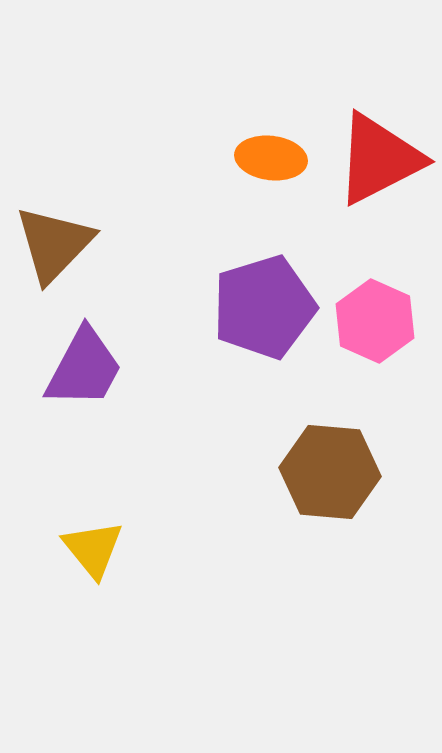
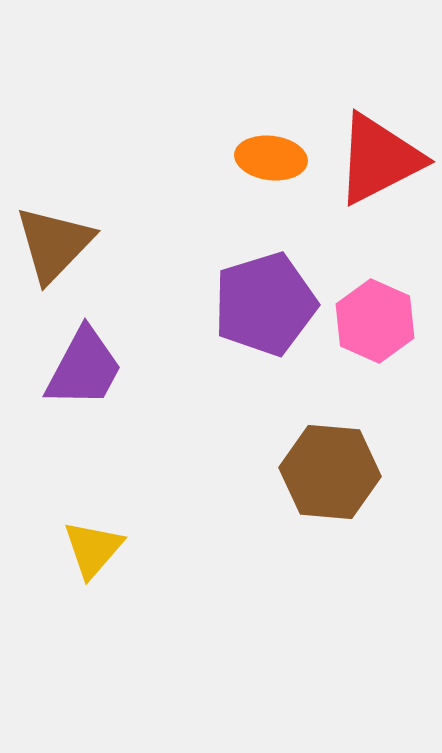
purple pentagon: moved 1 px right, 3 px up
yellow triangle: rotated 20 degrees clockwise
